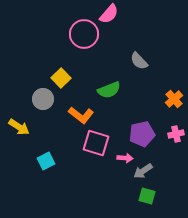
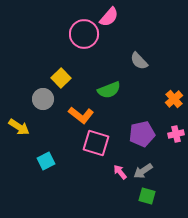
pink semicircle: moved 3 px down
pink arrow: moved 5 px left, 14 px down; rotated 133 degrees counterclockwise
